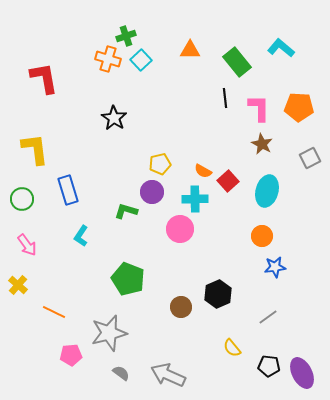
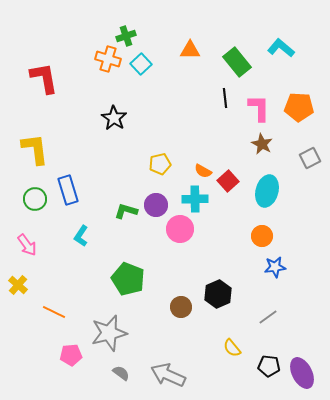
cyan square at (141, 60): moved 4 px down
purple circle at (152, 192): moved 4 px right, 13 px down
green circle at (22, 199): moved 13 px right
